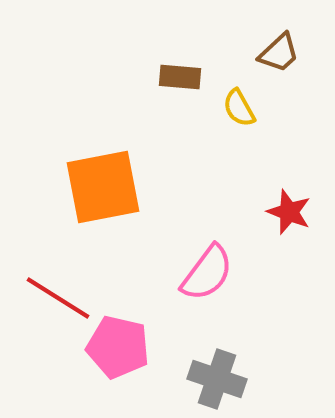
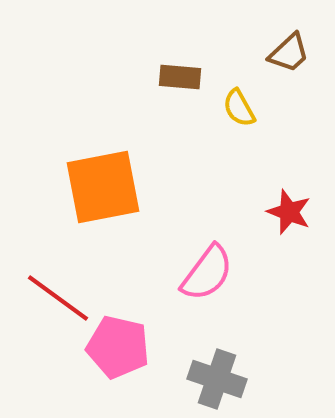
brown trapezoid: moved 10 px right
red line: rotated 4 degrees clockwise
